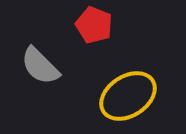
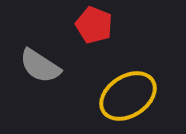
gray semicircle: rotated 12 degrees counterclockwise
